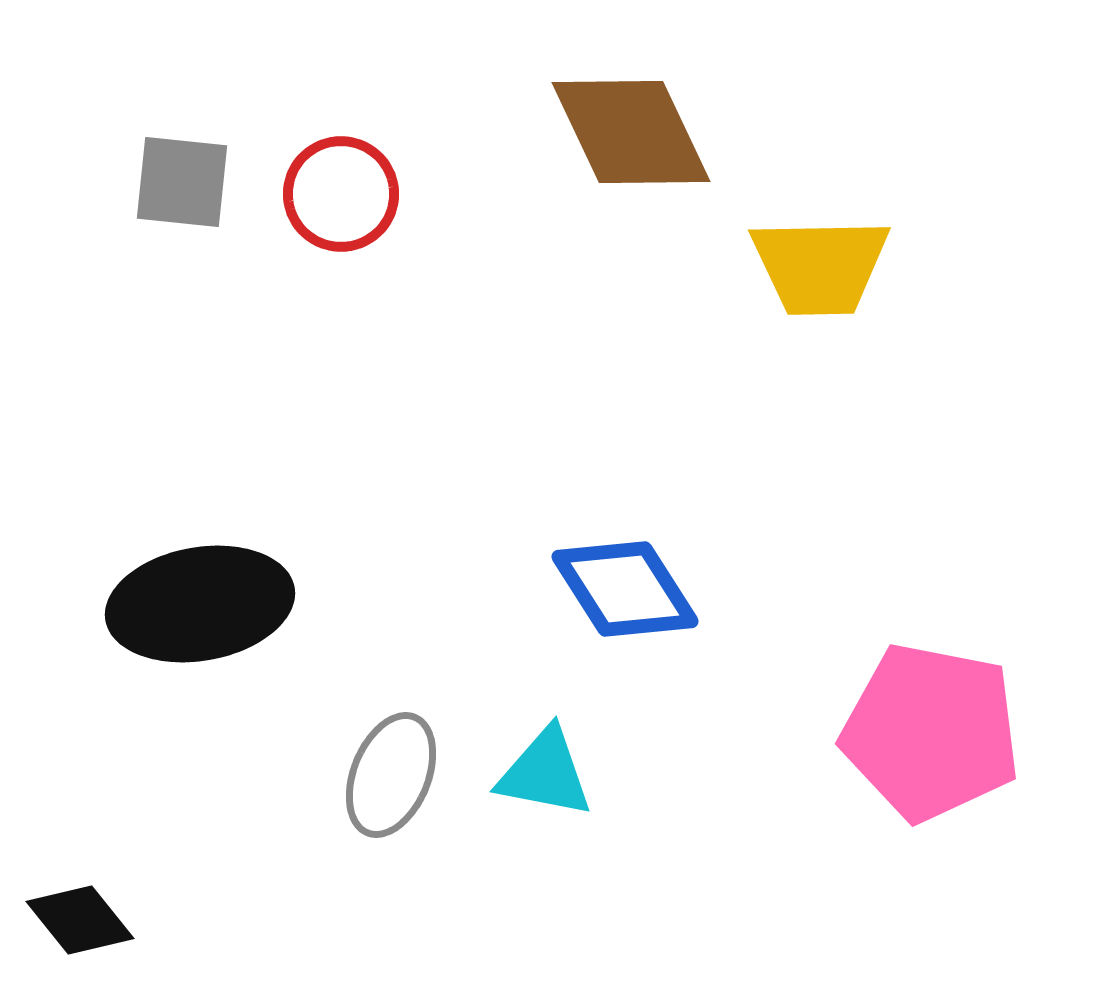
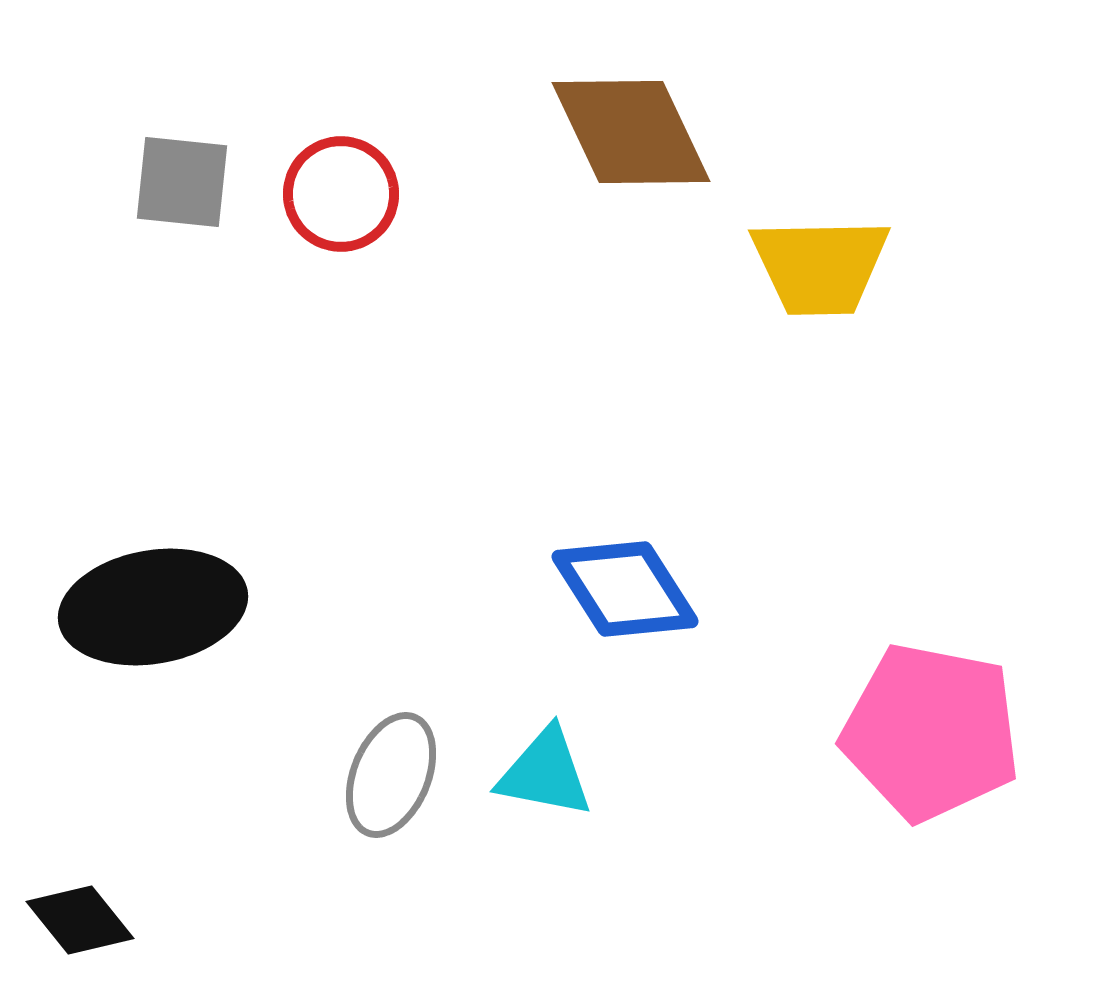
black ellipse: moved 47 px left, 3 px down
